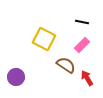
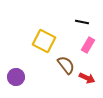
yellow square: moved 2 px down
pink rectangle: moved 6 px right; rotated 14 degrees counterclockwise
brown semicircle: rotated 18 degrees clockwise
red arrow: rotated 147 degrees clockwise
